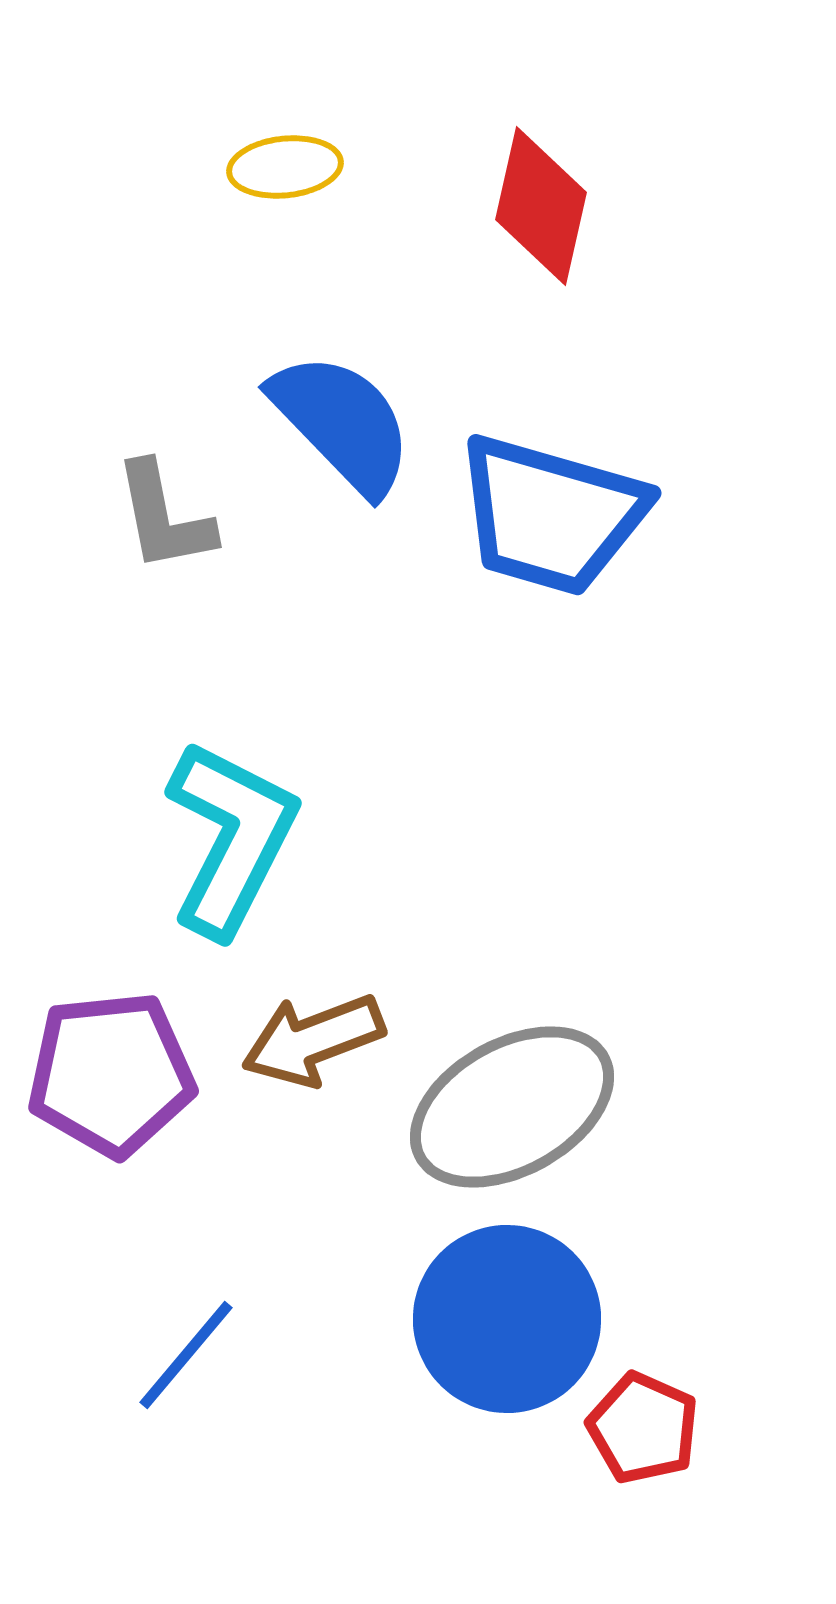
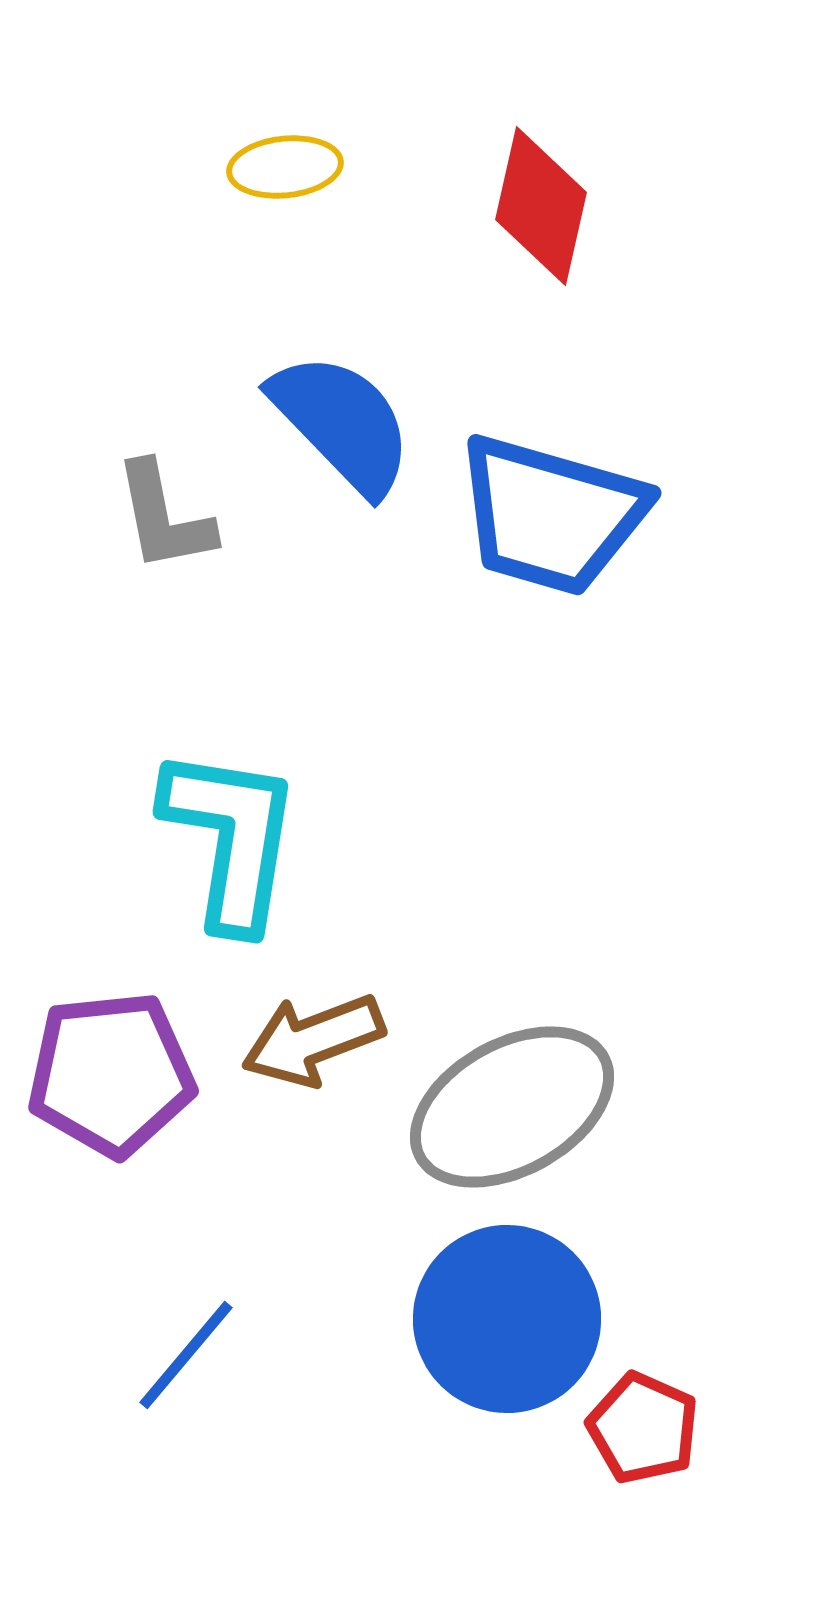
cyan L-shape: rotated 18 degrees counterclockwise
